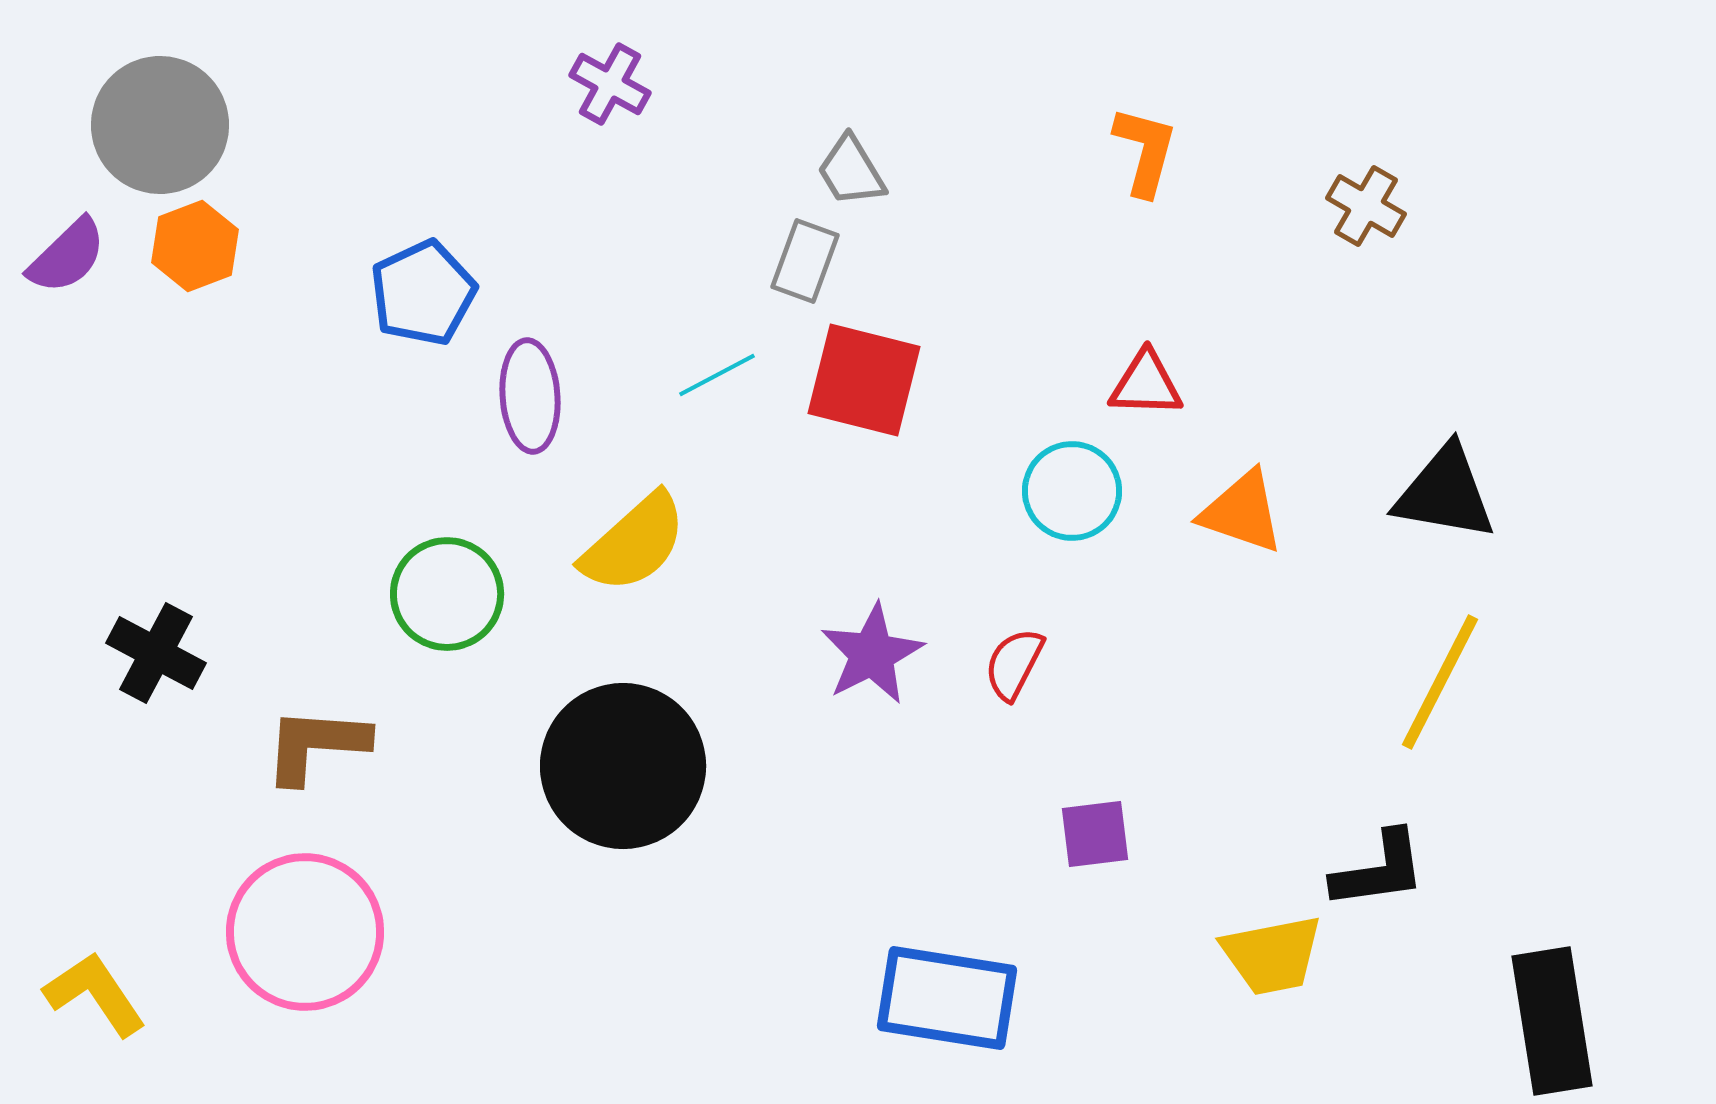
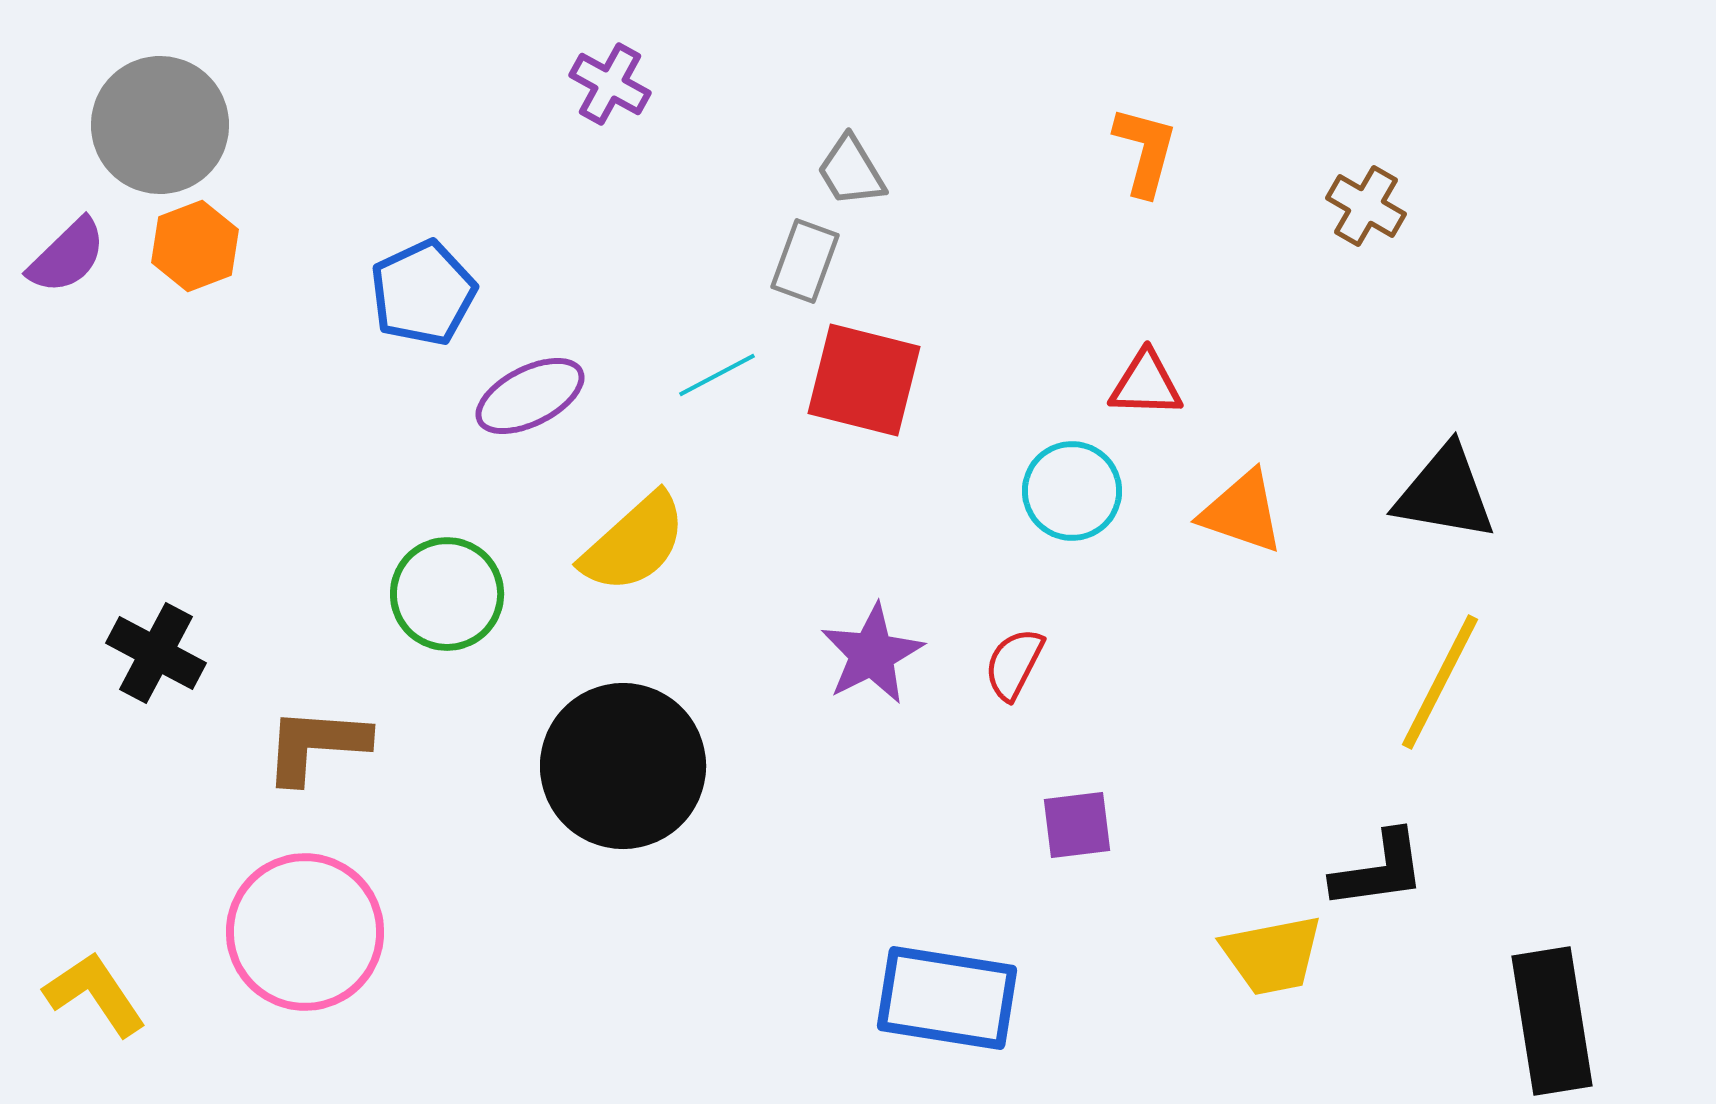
purple ellipse: rotated 67 degrees clockwise
purple square: moved 18 px left, 9 px up
